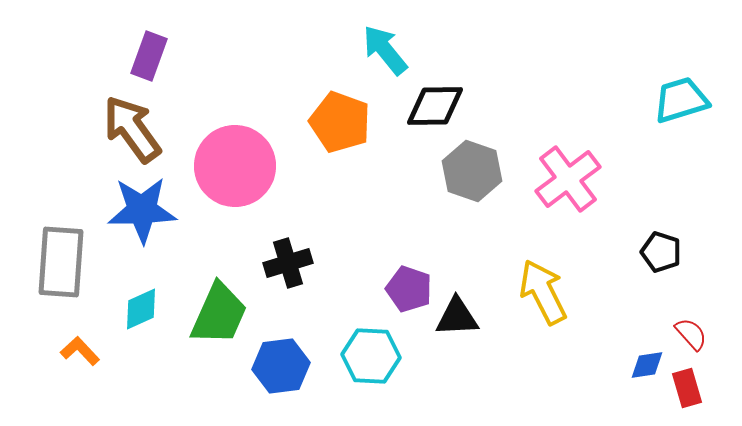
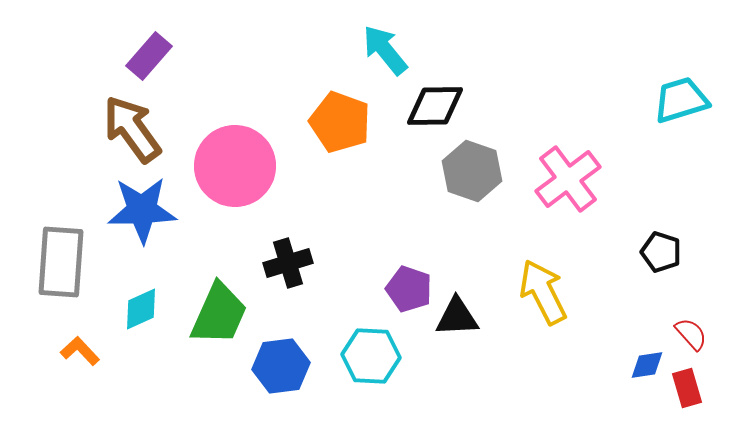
purple rectangle: rotated 21 degrees clockwise
